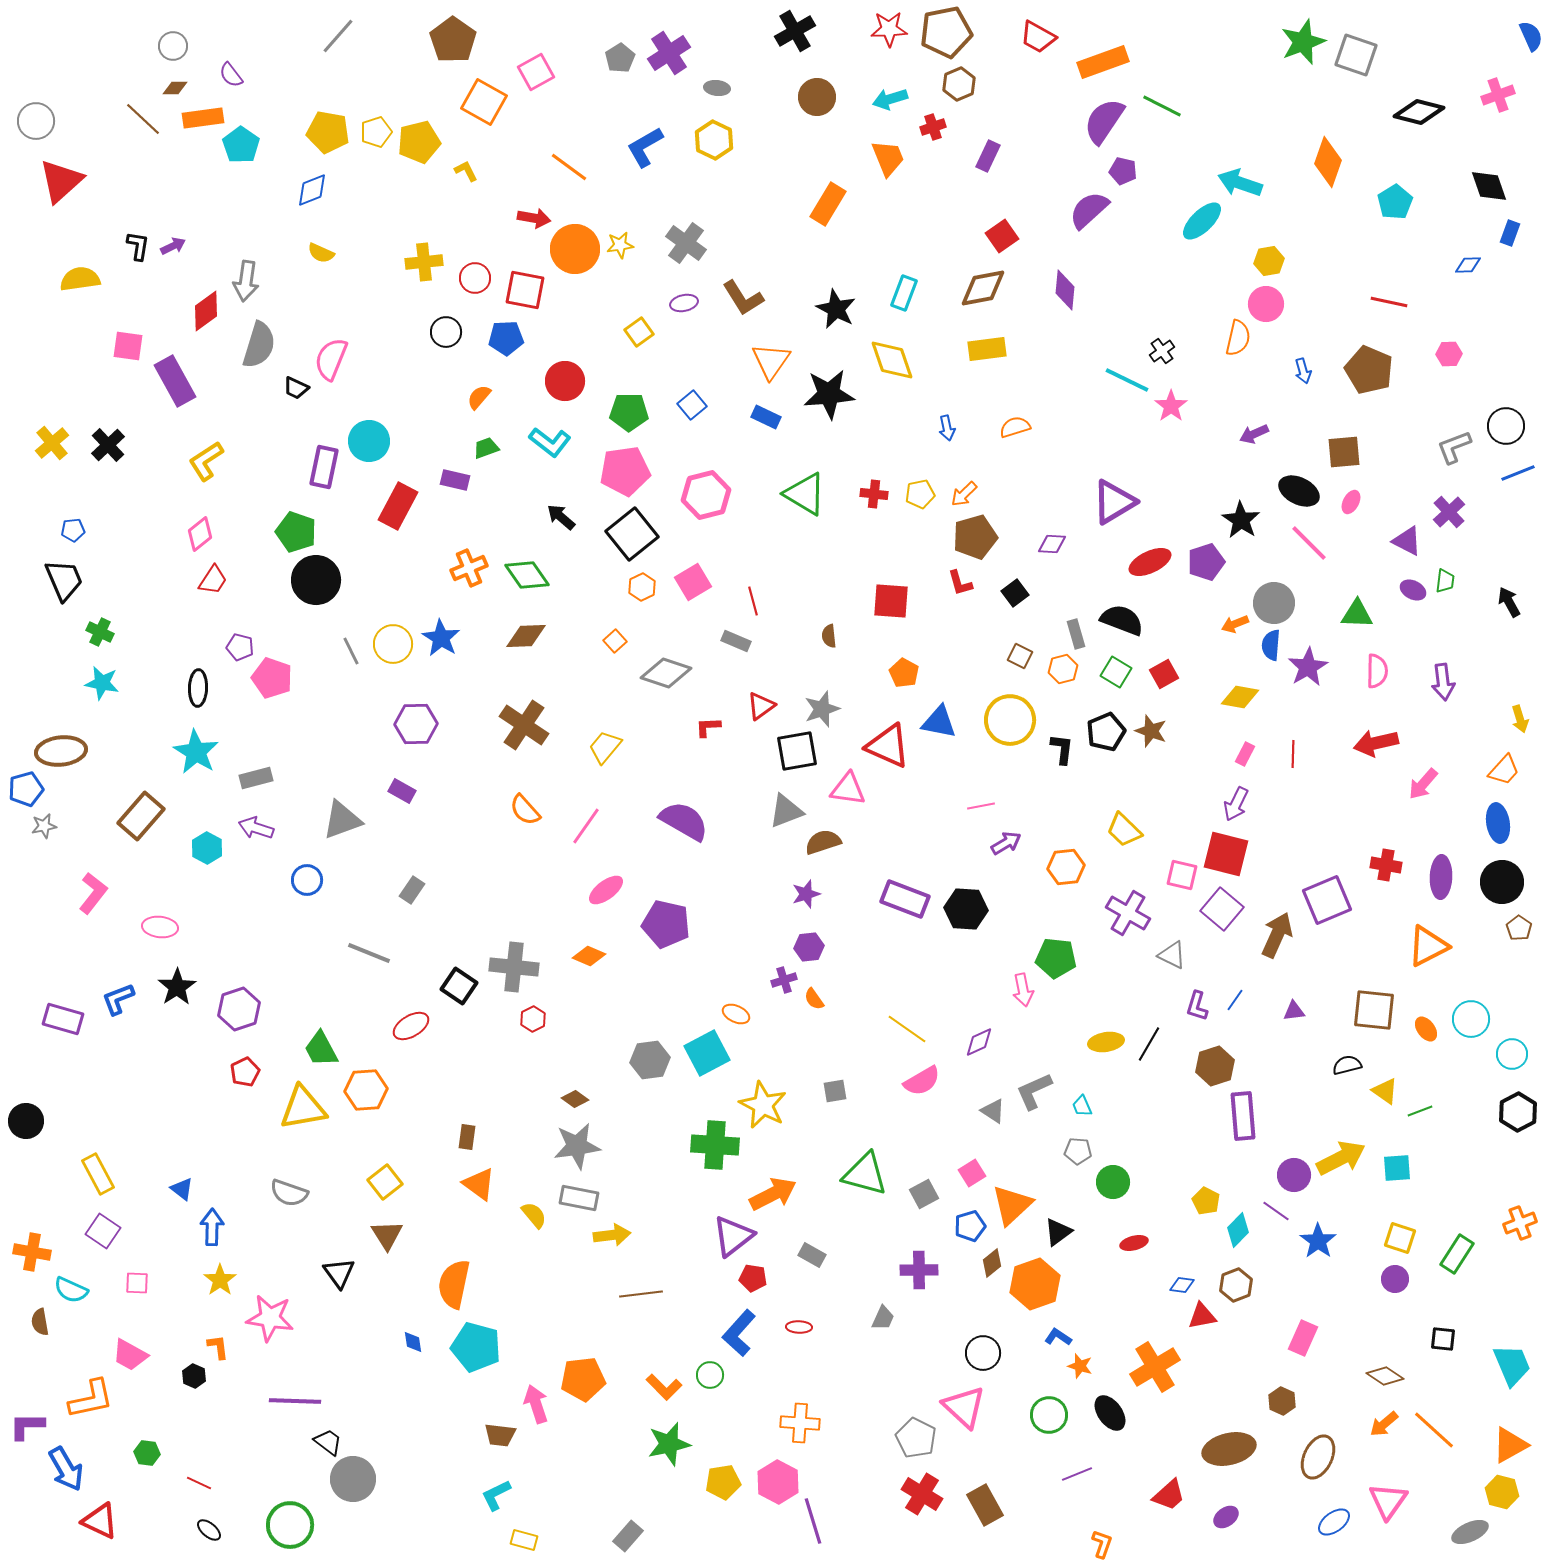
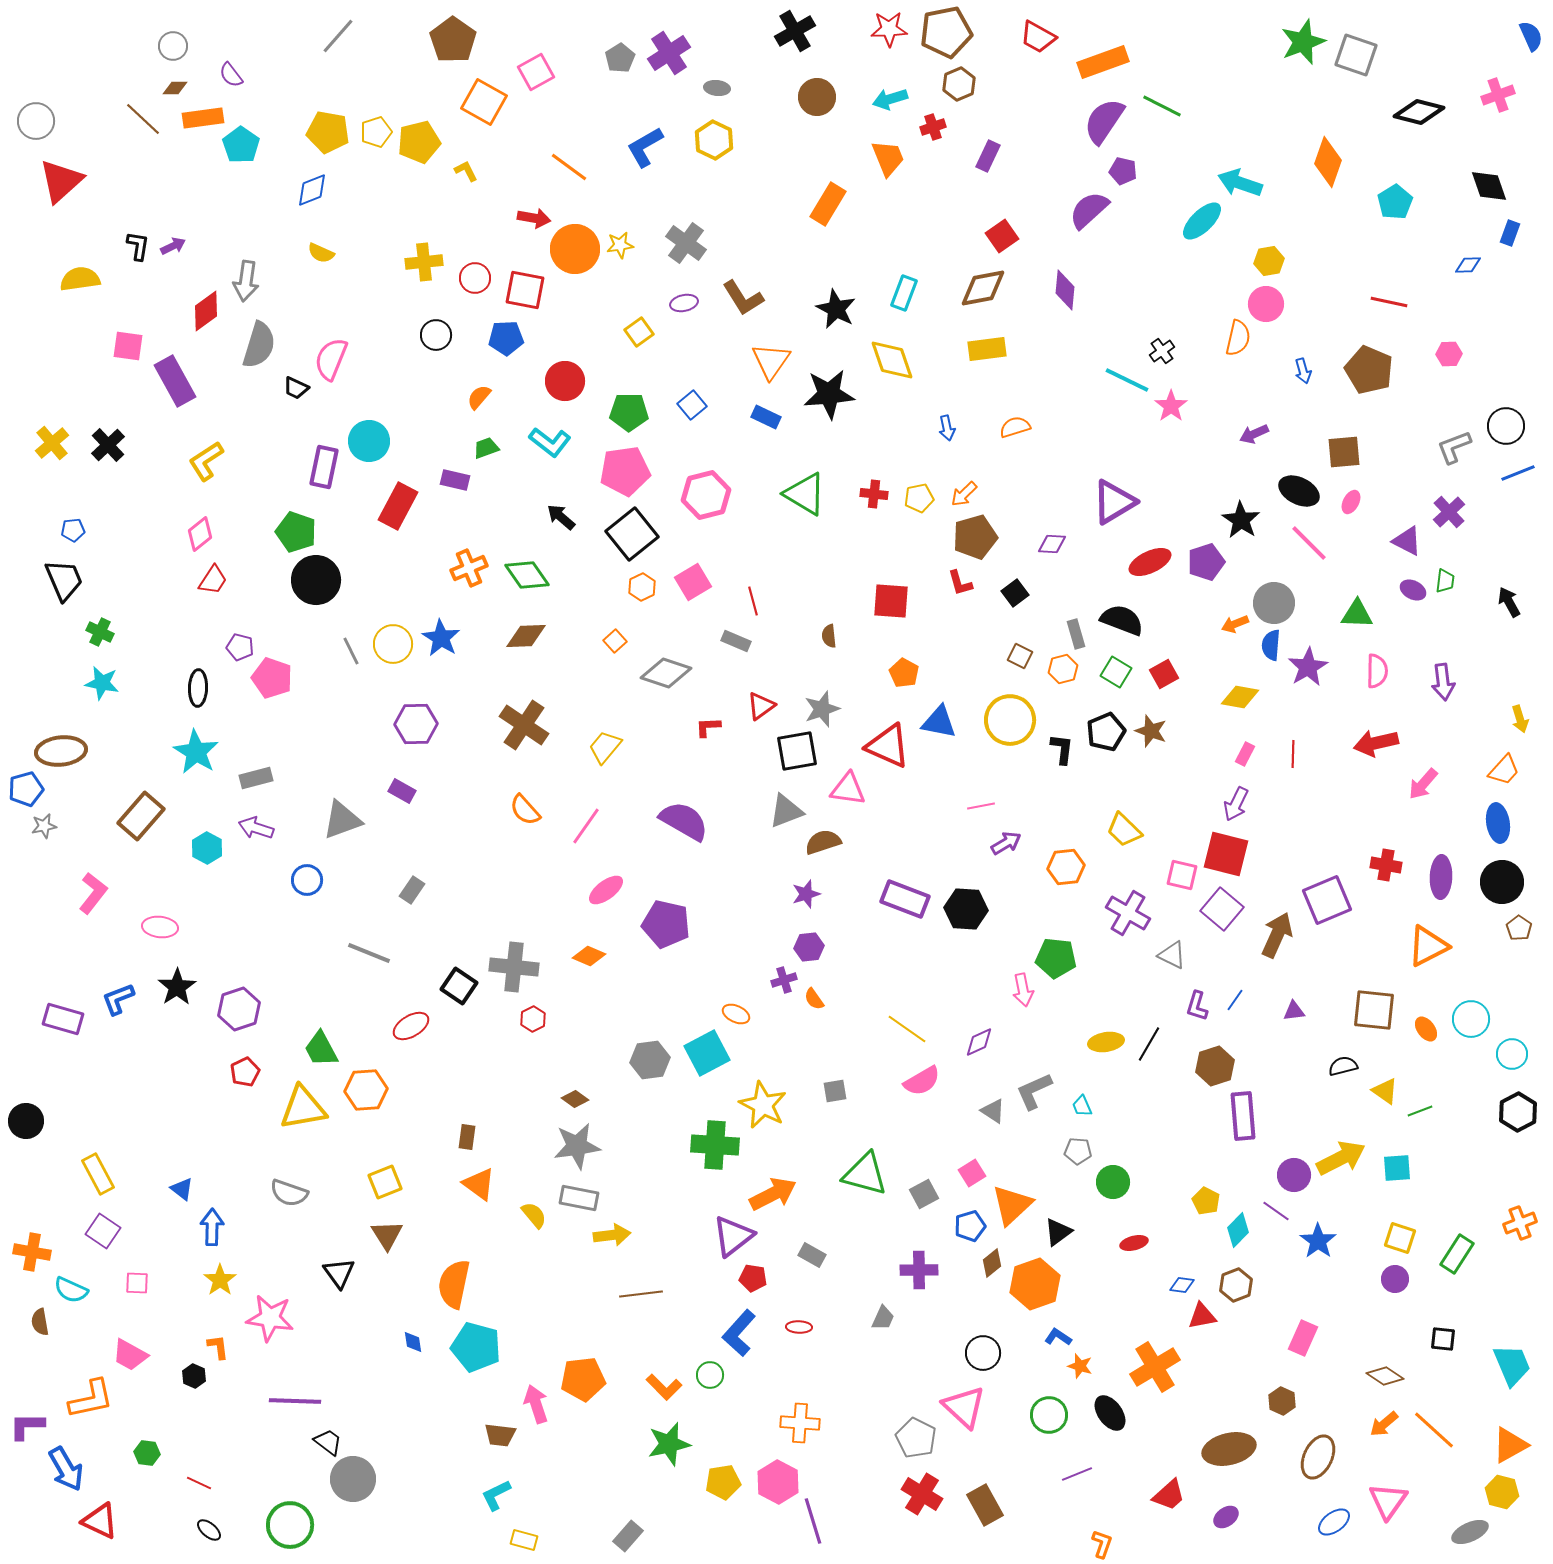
black circle at (446, 332): moved 10 px left, 3 px down
yellow pentagon at (920, 494): moved 1 px left, 4 px down
black semicircle at (1347, 1065): moved 4 px left, 1 px down
yellow square at (385, 1182): rotated 16 degrees clockwise
